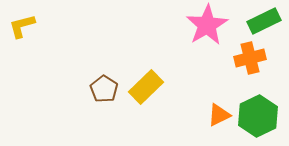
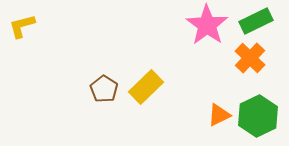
green rectangle: moved 8 px left
pink star: rotated 6 degrees counterclockwise
orange cross: rotated 32 degrees counterclockwise
